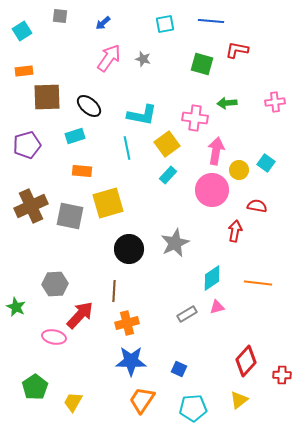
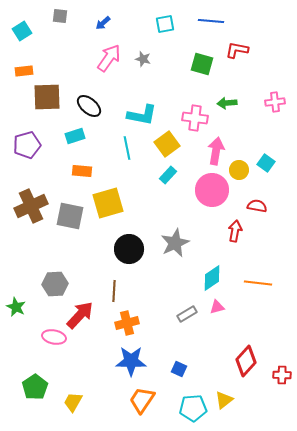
yellow triangle at (239, 400): moved 15 px left
